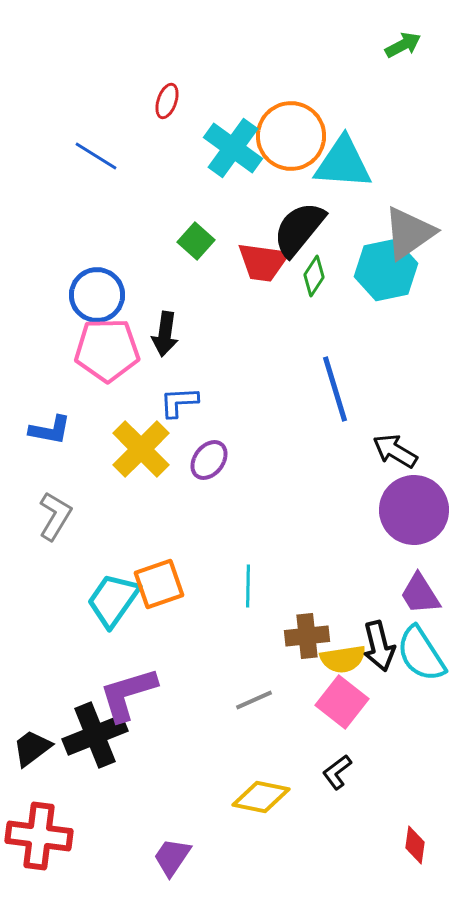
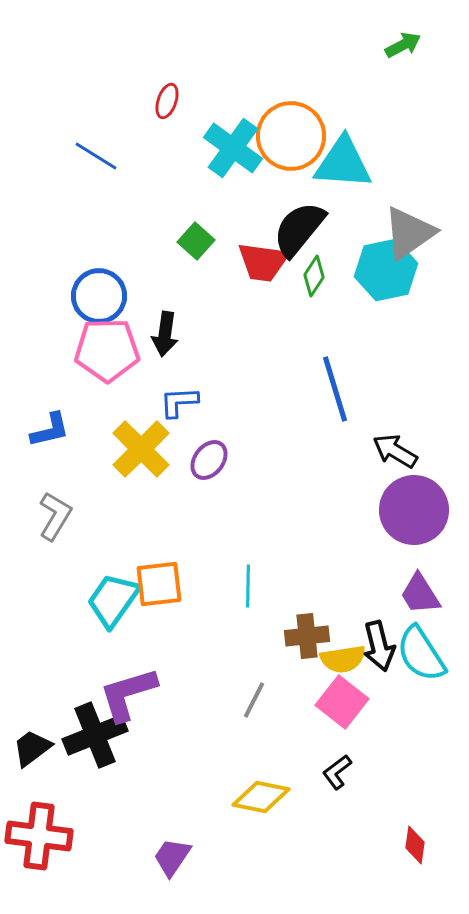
blue circle at (97, 295): moved 2 px right, 1 px down
blue L-shape at (50, 430): rotated 24 degrees counterclockwise
orange square at (159, 584): rotated 12 degrees clockwise
gray line at (254, 700): rotated 39 degrees counterclockwise
